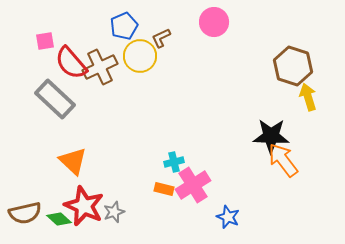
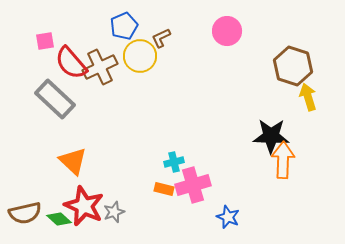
pink circle: moved 13 px right, 9 px down
orange arrow: rotated 39 degrees clockwise
pink cross: rotated 16 degrees clockwise
